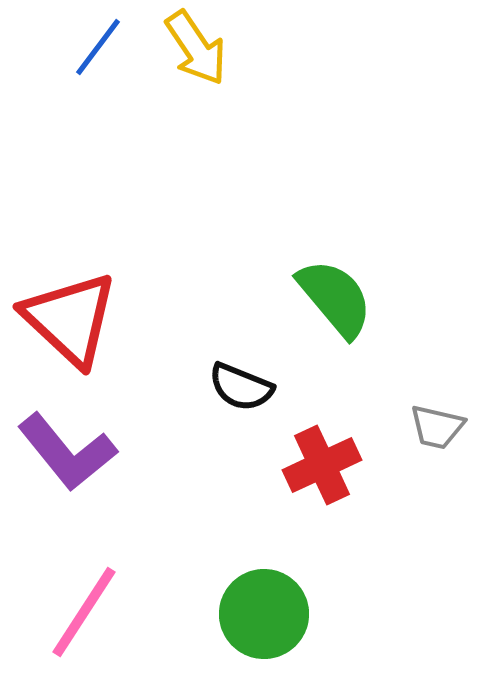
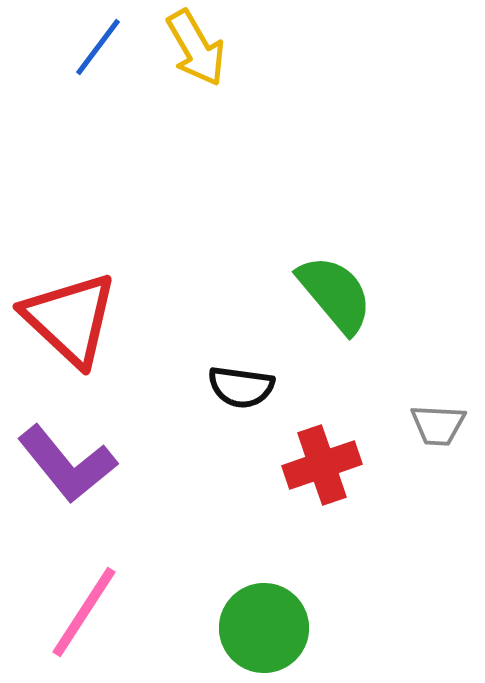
yellow arrow: rotated 4 degrees clockwise
green semicircle: moved 4 px up
black semicircle: rotated 14 degrees counterclockwise
gray trapezoid: moved 1 px right, 2 px up; rotated 10 degrees counterclockwise
purple L-shape: moved 12 px down
red cross: rotated 6 degrees clockwise
green circle: moved 14 px down
